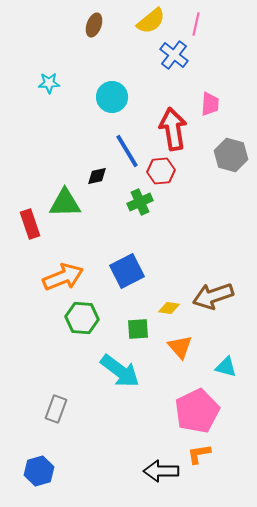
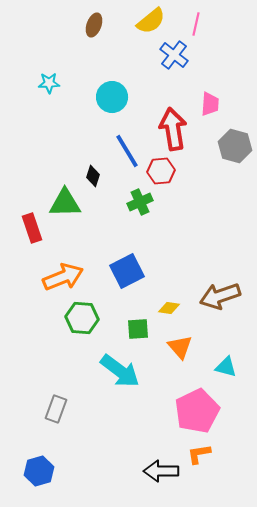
gray hexagon: moved 4 px right, 9 px up
black diamond: moved 4 px left; rotated 60 degrees counterclockwise
red rectangle: moved 2 px right, 4 px down
brown arrow: moved 7 px right
